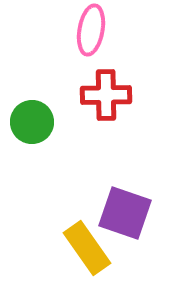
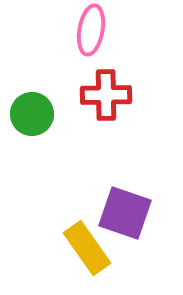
green circle: moved 8 px up
